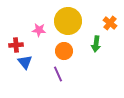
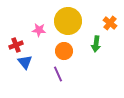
red cross: rotated 16 degrees counterclockwise
